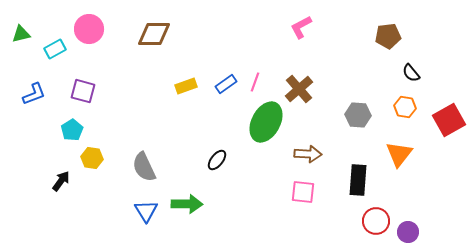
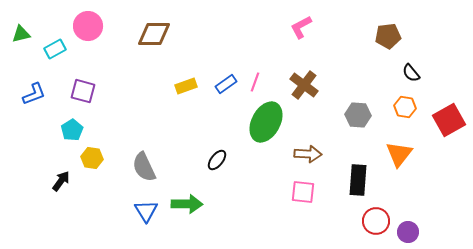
pink circle: moved 1 px left, 3 px up
brown cross: moved 5 px right, 4 px up; rotated 12 degrees counterclockwise
